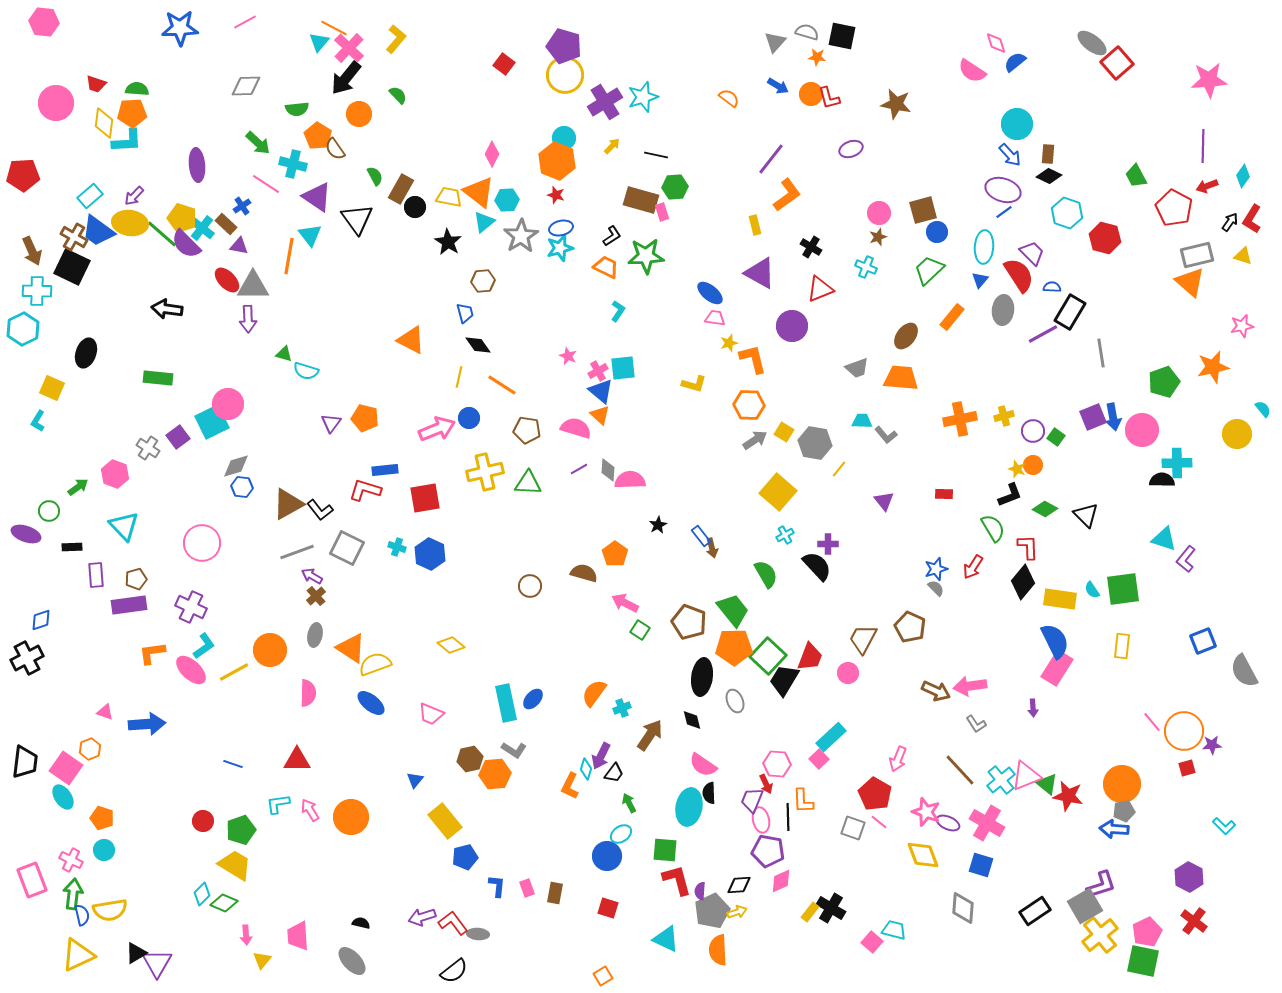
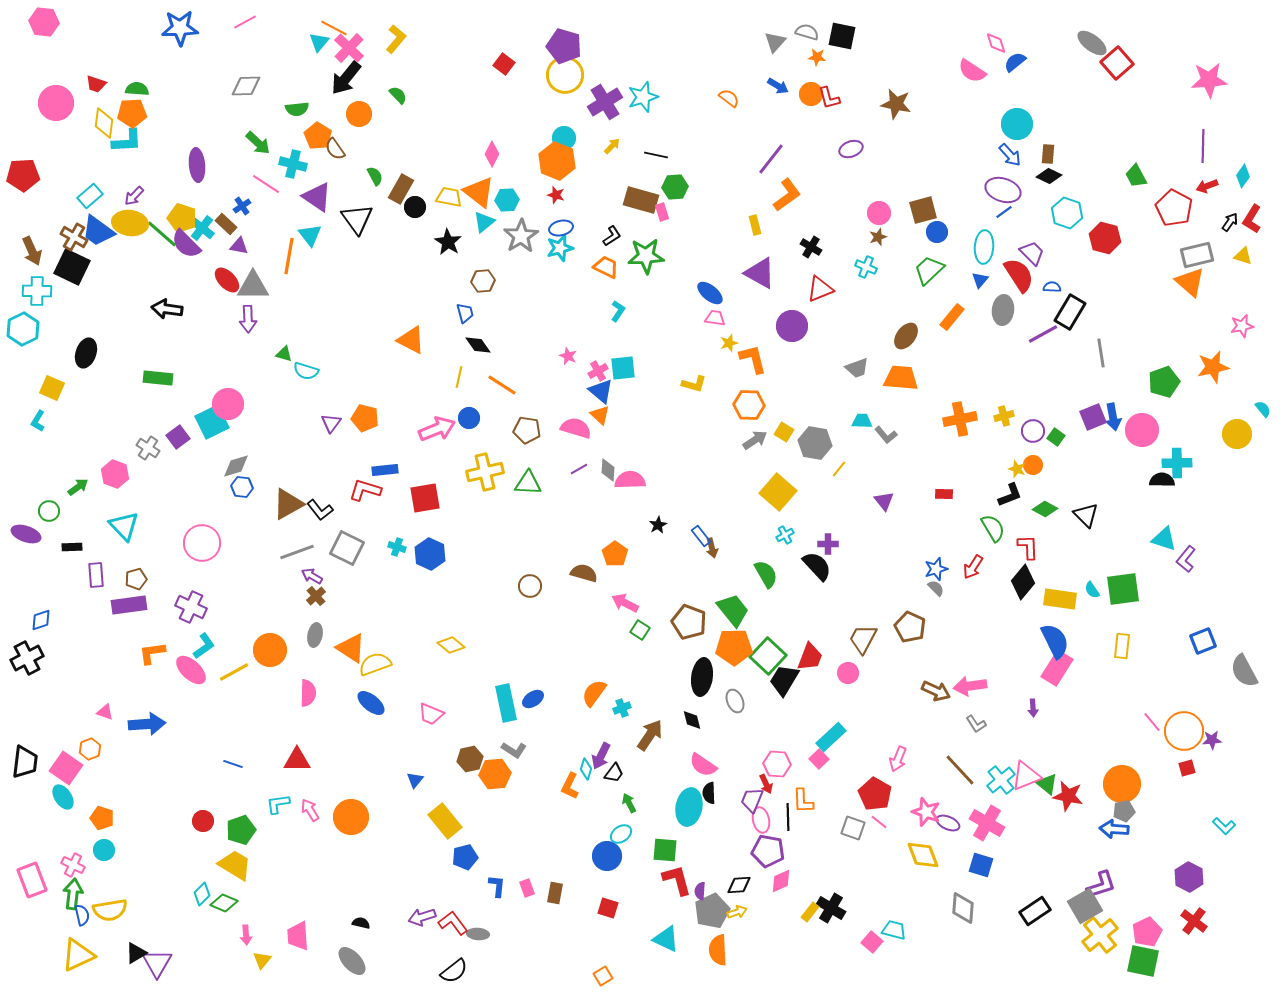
blue ellipse at (533, 699): rotated 15 degrees clockwise
purple star at (1212, 745): moved 5 px up
pink cross at (71, 860): moved 2 px right, 5 px down
